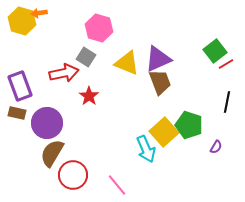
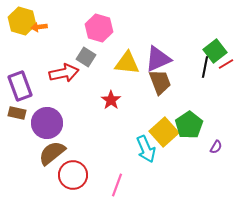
orange arrow: moved 14 px down
yellow triangle: rotated 16 degrees counterclockwise
red star: moved 22 px right, 4 px down
black line: moved 22 px left, 35 px up
green pentagon: rotated 20 degrees clockwise
brown semicircle: rotated 20 degrees clockwise
pink line: rotated 60 degrees clockwise
